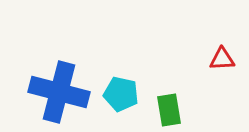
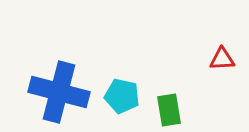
cyan pentagon: moved 1 px right, 2 px down
